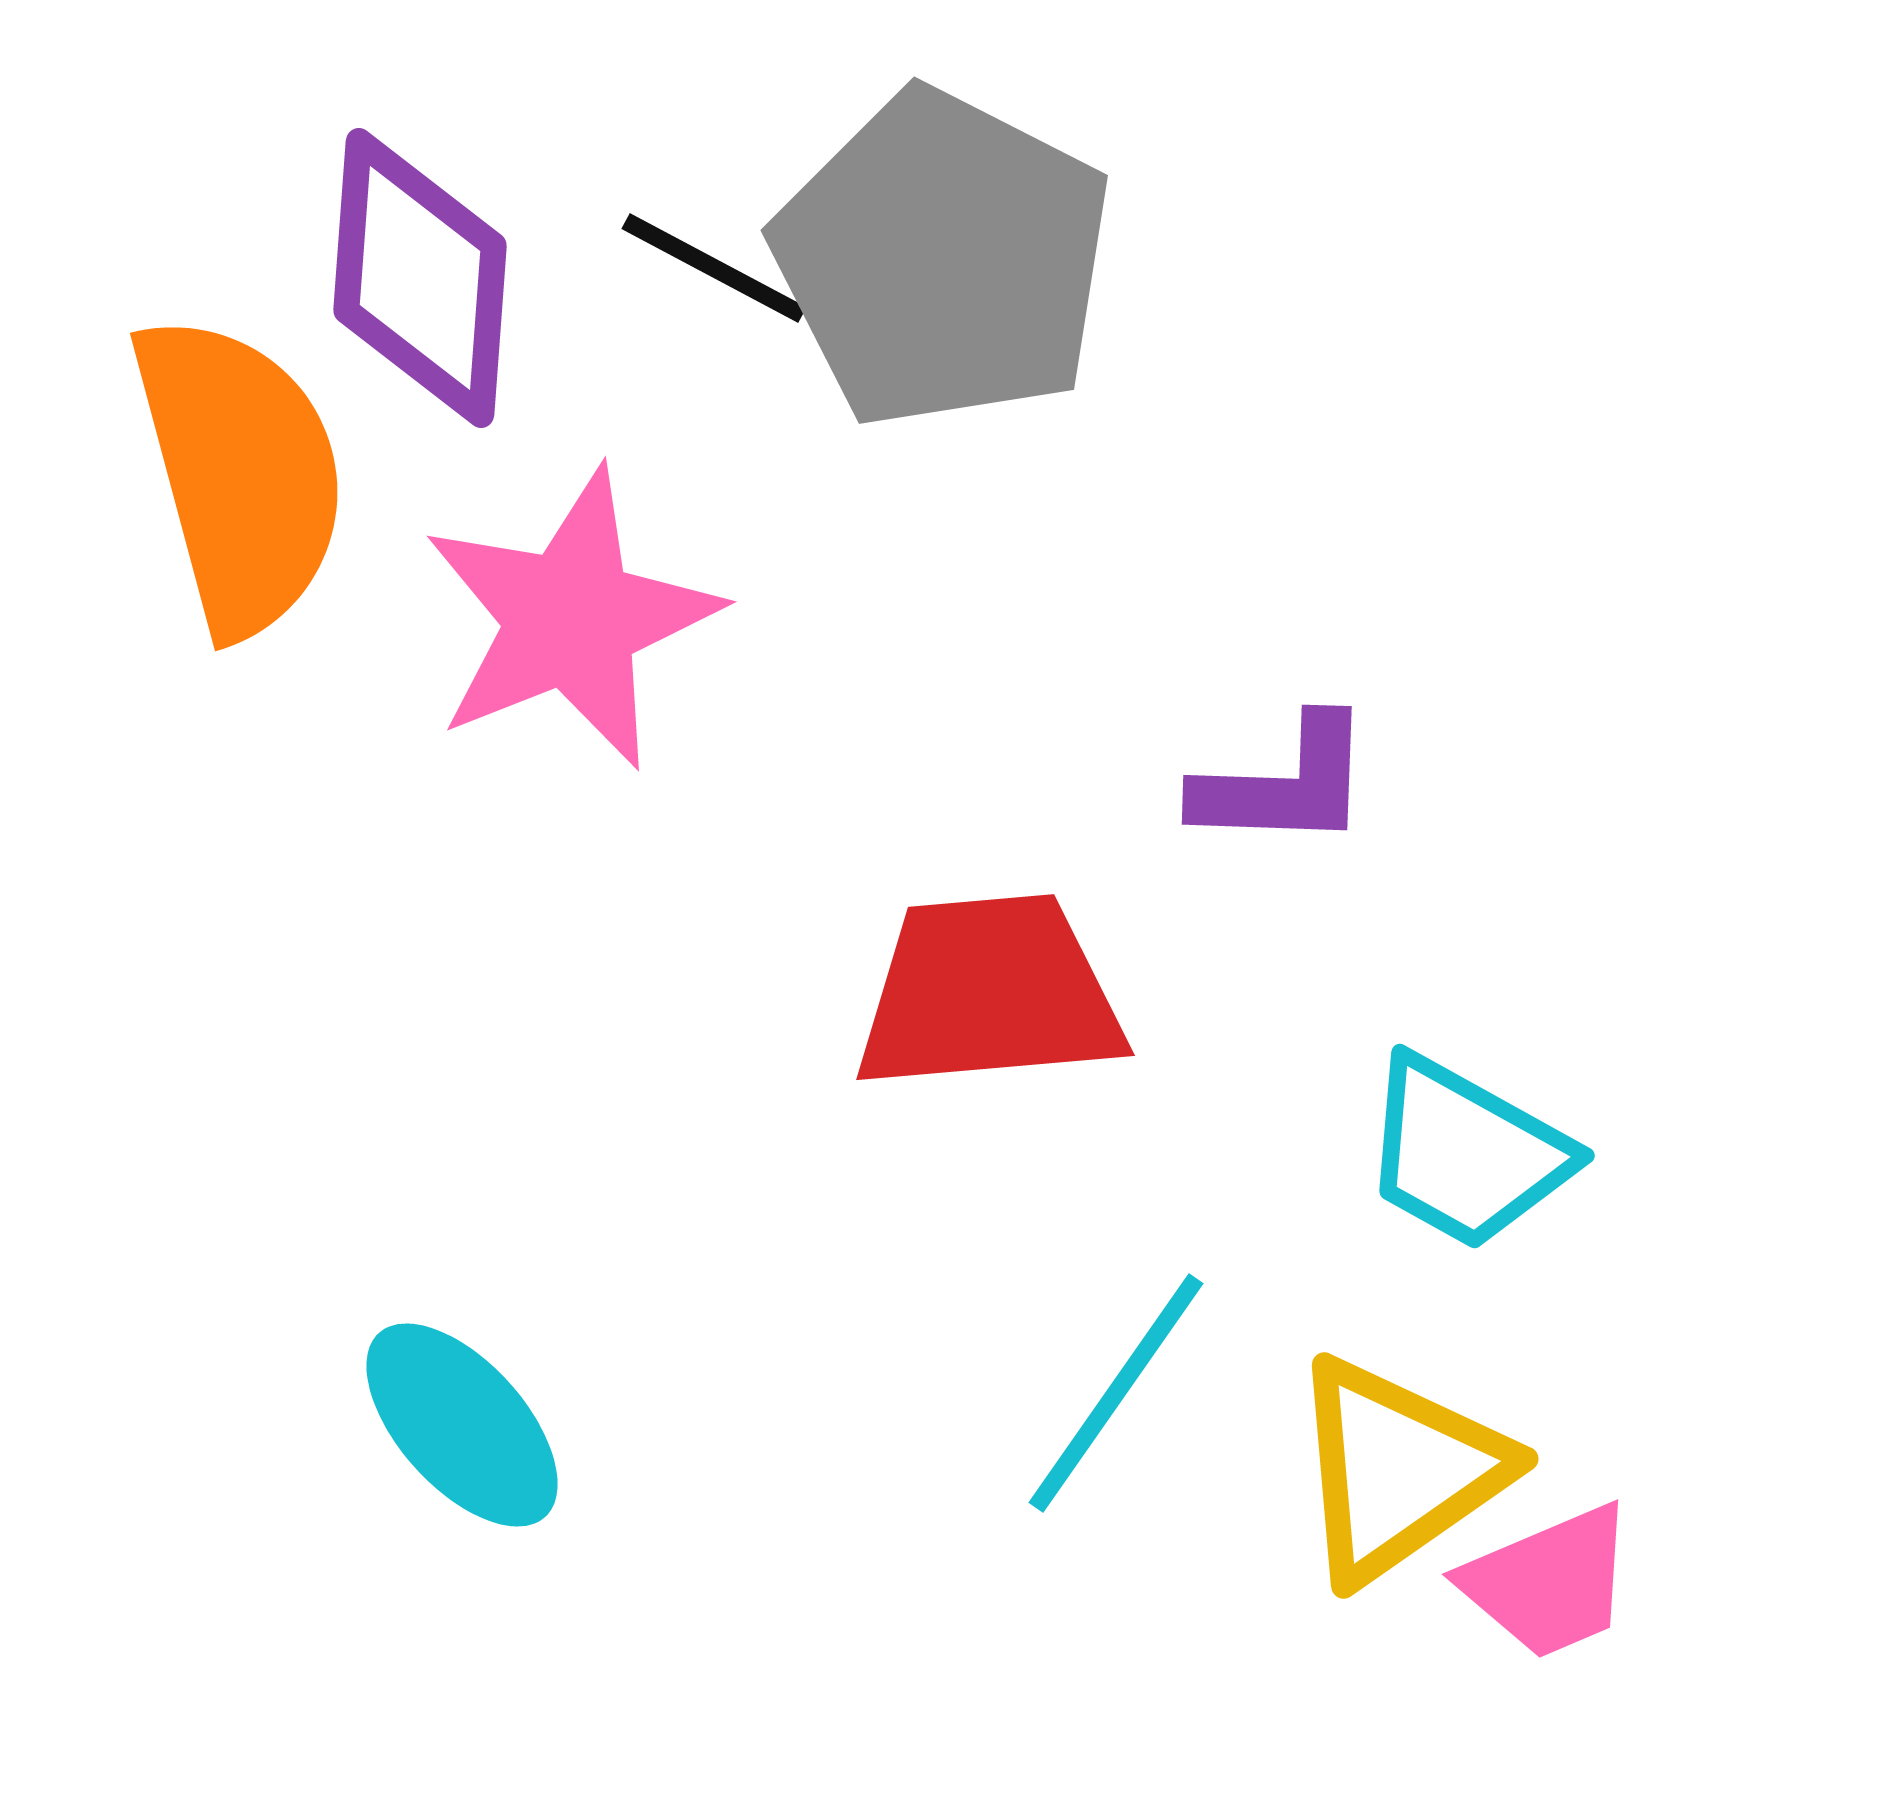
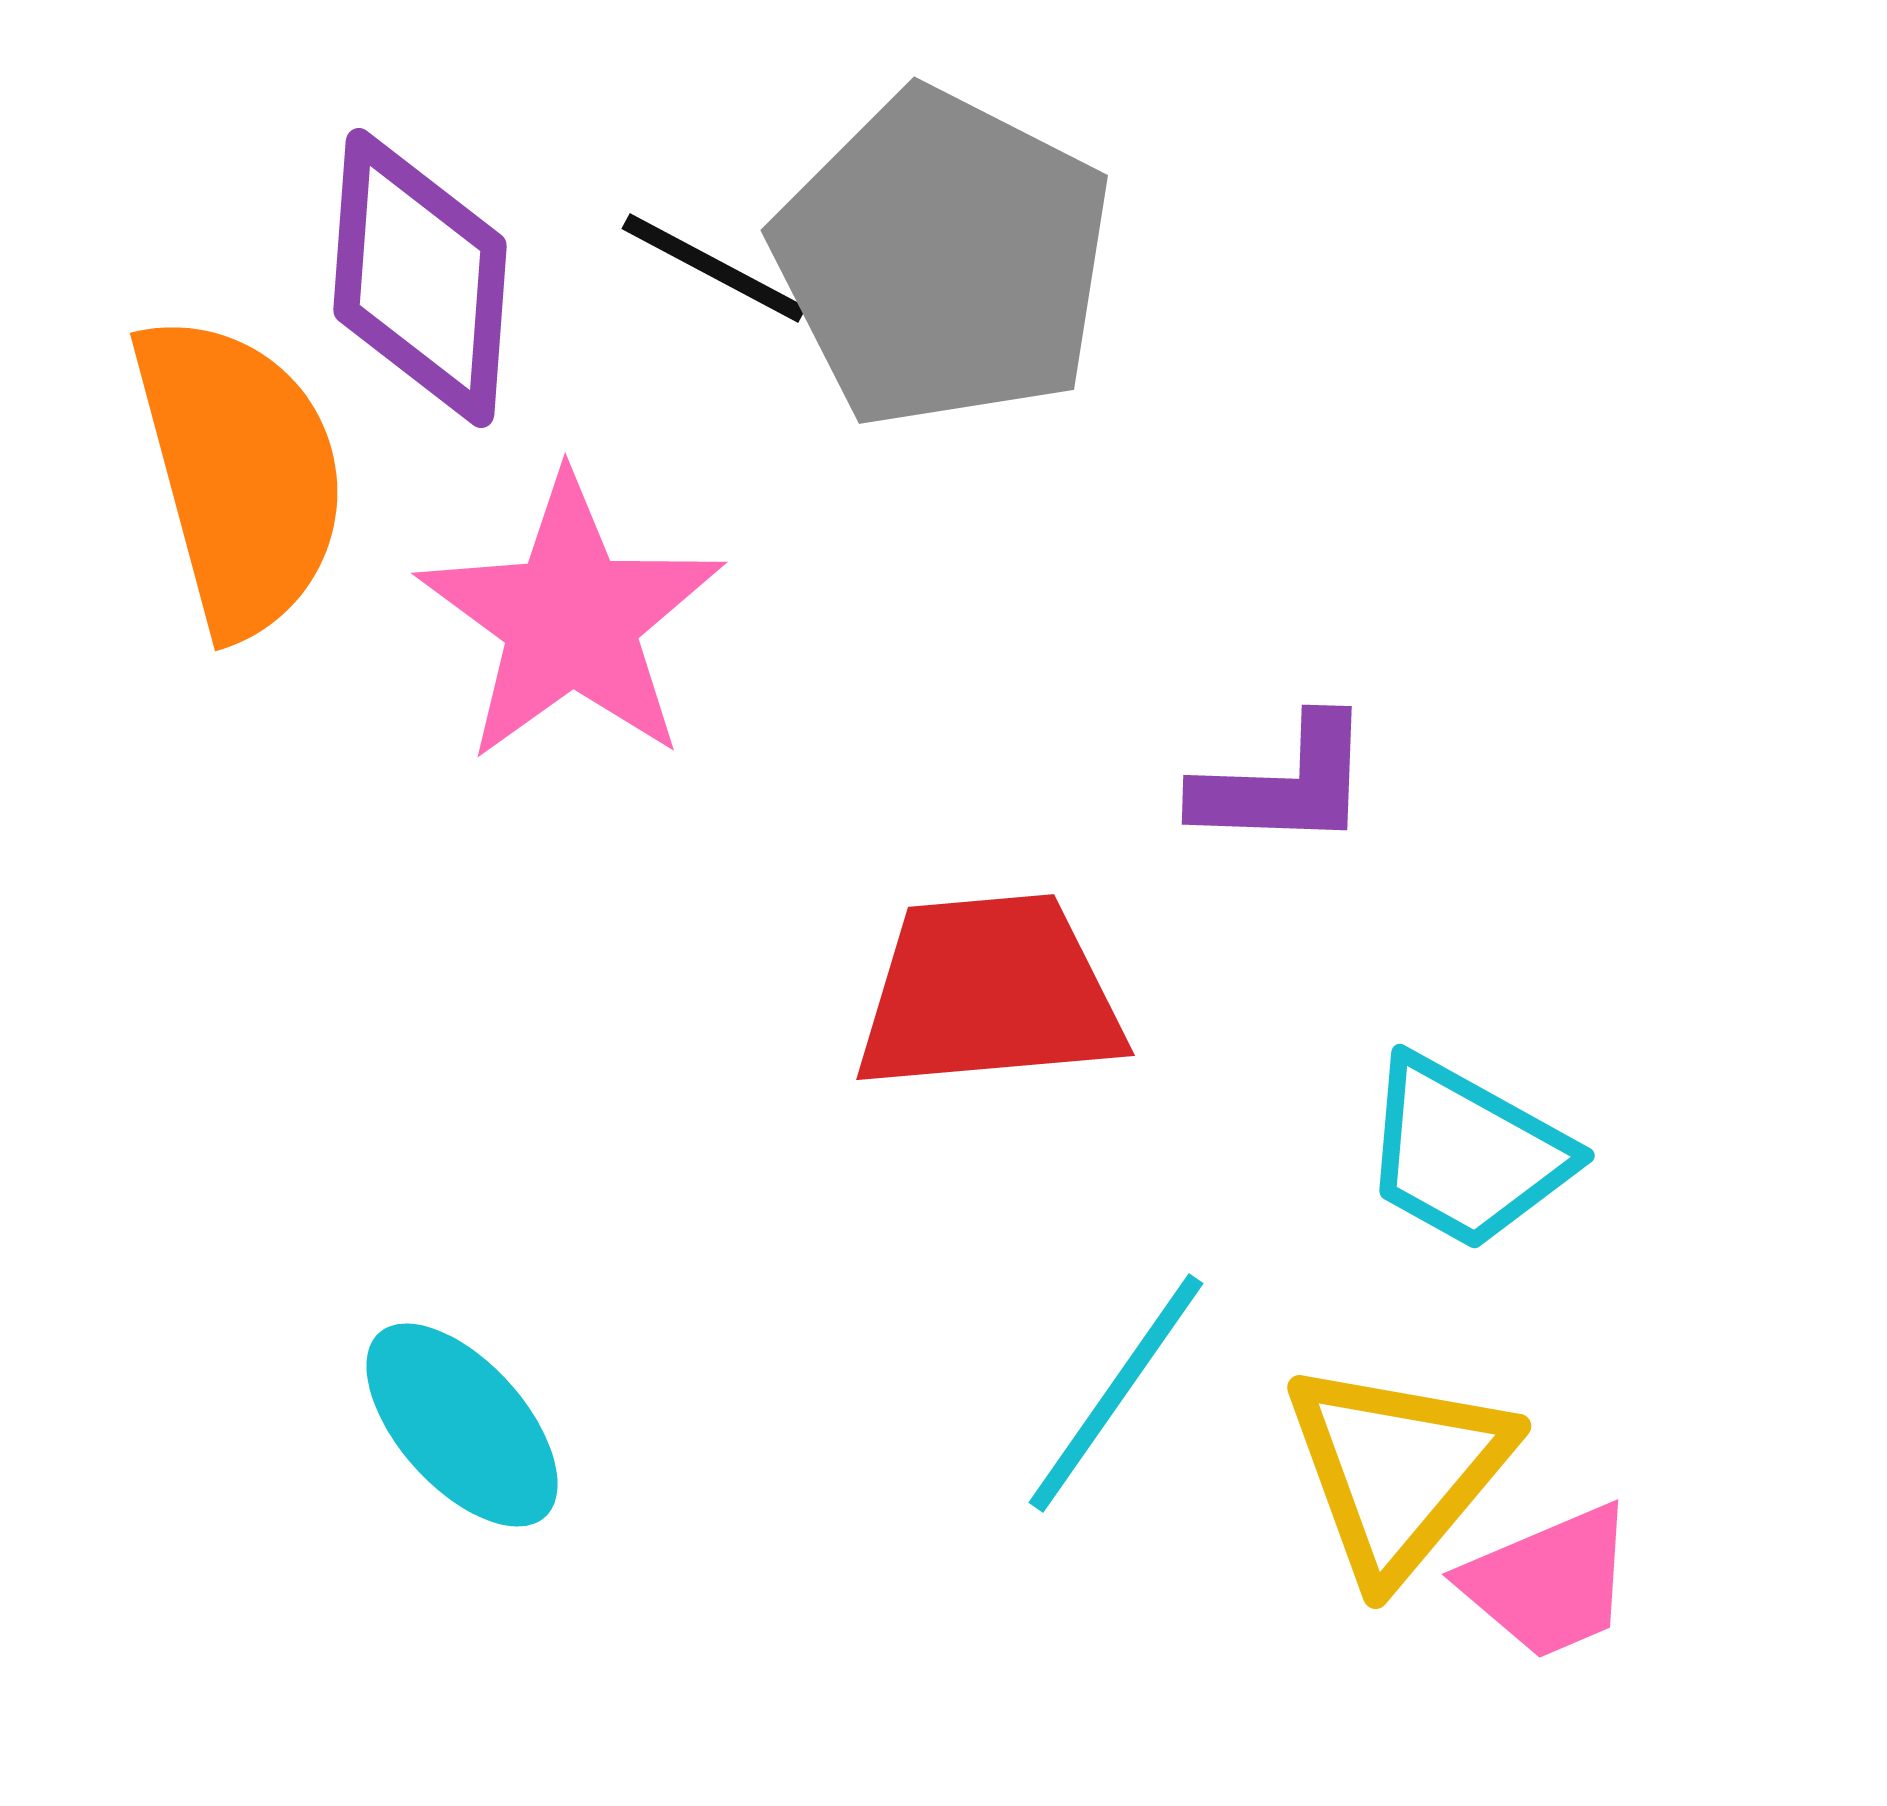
pink star: rotated 14 degrees counterclockwise
yellow triangle: rotated 15 degrees counterclockwise
